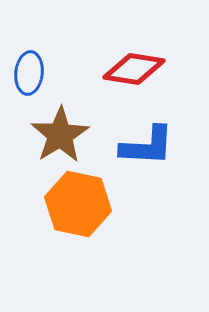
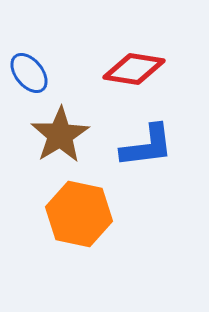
blue ellipse: rotated 45 degrees counterclockwise
blue L-shape: rotated 10 degrees counterclockwise
orange hexagon: moved 1 px right, 10 px down
